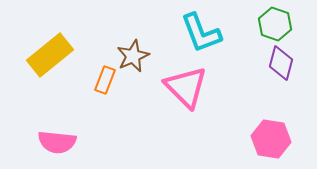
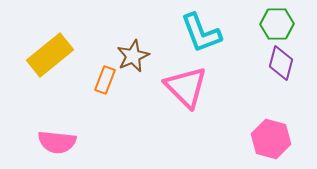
green hexagon: moved 2 px right; rotated 20 degrees counterclockwise
pink hexagon: rotated 6 degrees clockwise
